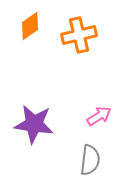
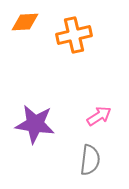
orange diamond: moved 5 px left, 4 px up; rotated 32 degrees clockwise
orange cross: moved 5 px left
purple star: moved 1 px right
